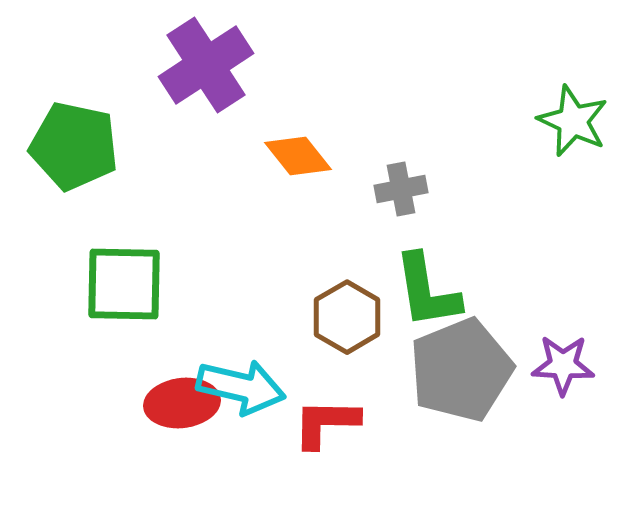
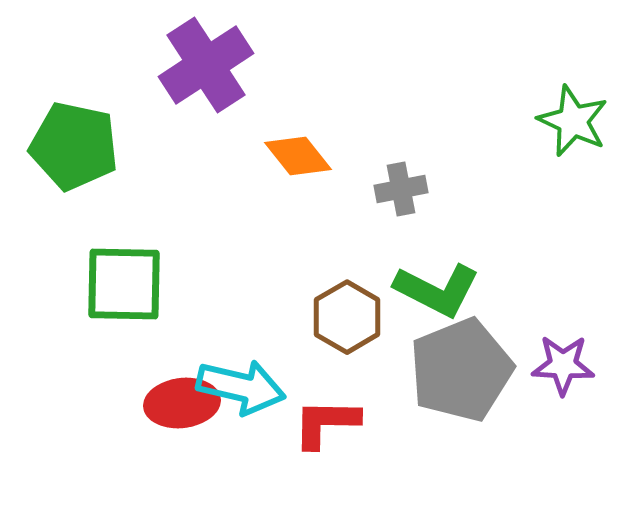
green L-shape: moved 10 px right, 1 px up; rotated 54 degrees counterclockwise
